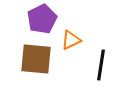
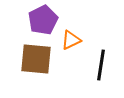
purple pentagon: moved 1 px right, 1 px down
